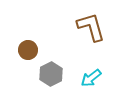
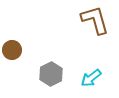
brown L-shape: moved 4 px right, 7 px up
brown circle: moved 16 px left
